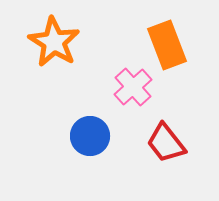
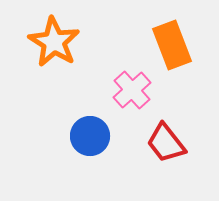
orange rectangle: moved 5 px right
pink cross: moved 1 px left, 3 px down
